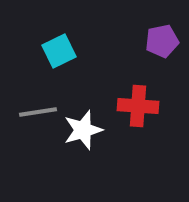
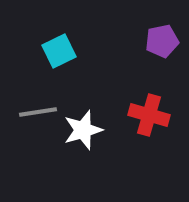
red cross: moved 11 px right, 9 px down; rotated 12 degrees clockwise
